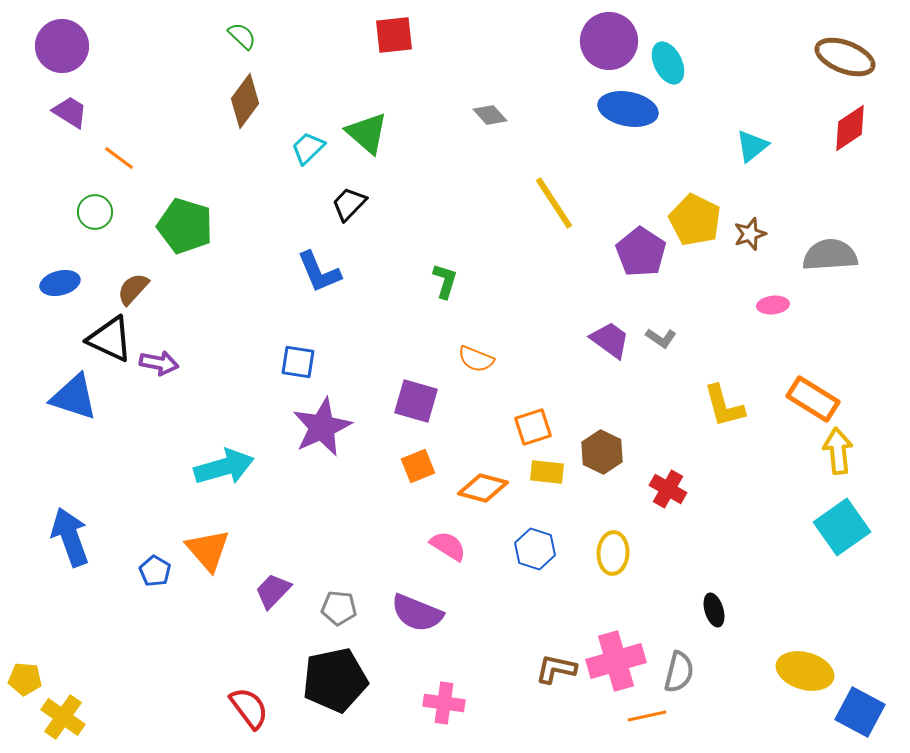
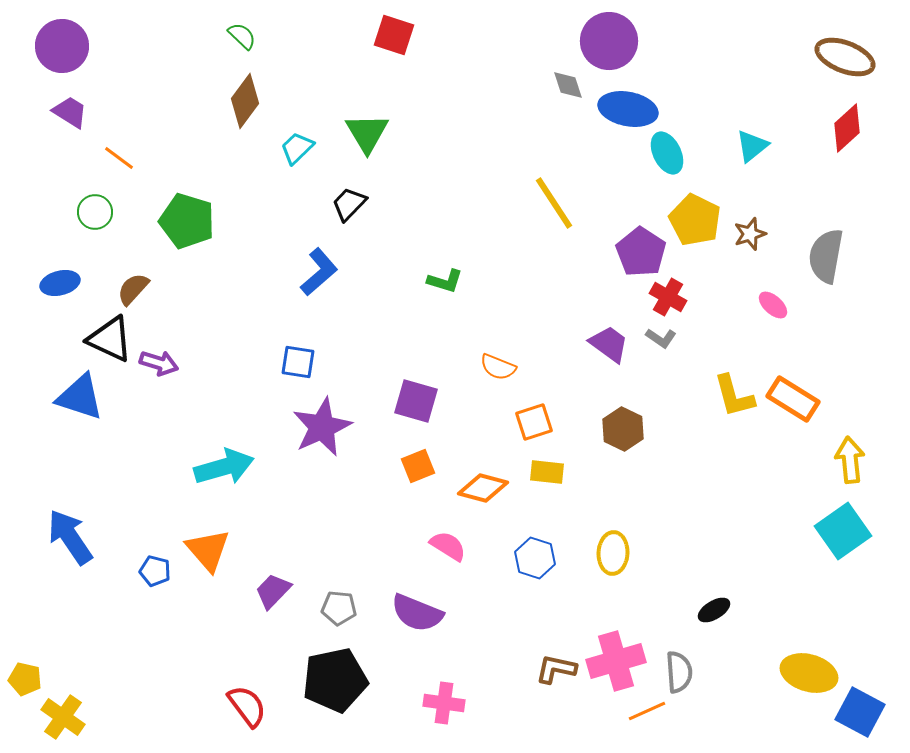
red square at (394, 35): rotated 24 degrees clockwise
cyan ellipse at (668, 63): moved 1 px left, 90 px down
gray diamond at (490, 115): moved 78 px right, 30 px up; rotated 24 degrees clockwise
red diamond at (850, 128): moved 3 px left; rotated 9 degrees counterclockwise
green triangle at (367, 133): rotated 18 degrees clockwise
cyan trapezoid at (308, 148): moved 11 px left
green pentagon at (185, 226): moved 2 px right, 5 px up
gray semicircle at (830, 255): moved 4 px left, 1 px down; rotated 76 degrees counterclockwise
blue L-shape at (319, 272): rotated 108 degrees counterclockwise
green L-shape at (445, 281): rotated 90 degrees clockwise
pink ellipse at (773, 305): rotated 48 degrees clockwise
purple trapezoid at (610, 340): moved 1 px left, 4 px down
orange semicircle at (476, 359): moved 22 px right, 8 px down
purple arrow at (159, 363): rotated 6 degrees clockwise
blue triangle at (74, 397): moved 6 px right
orange rectangle at (813, 399): moved 20 px left
yellow L-shape at (724, 406): moved 10 px right, 10 px up
orange square at (533, 427): moved 1 px right, 5 px up
yellow arrow at (838, 451): moved 12 px right, 9 px down
brown hexagon at (602, 452): moved 21 px right, 23 px up
red cross at (668, 489): moved 192 px up
cyan square at (842, 527): moved 1 px right, 4 px down
blue arrow at (70, 537): rotated 14 degrees counterclockwise
blue hexagon at (535, 549): moved 9 px down
blue pentagon at (155, 571): rotated 16 degrees counterclockwise
black ellipse at (714, 610): rotated 76 degrees clockwise
yellow ellipse at (805, 671): moved 4 px right, 2 px down
gray semicircle at (679, 672): rotated 18 degrees counterclockwise
yellow pentagon at (25, 679): rotated 8 degrees clockwise
red semicircle at (249, 708): moved 2 px left, 2 px up
orange line at (647, 716): moved 5 px up; rotated 12 degrees counterclockwise
